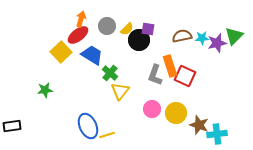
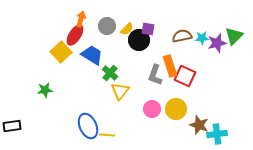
red ellipse: moved 3 px left; rotated 20 degrees counterclockwise
yellow circle: moved 4 px up
yellow line: rotated 21 degrees clockwise
